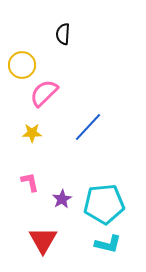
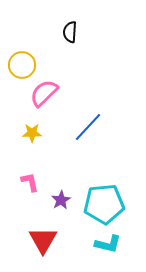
black semicircle: moved 7 px right, 2 px up
purple star: moved 1 px left, 1 px down
